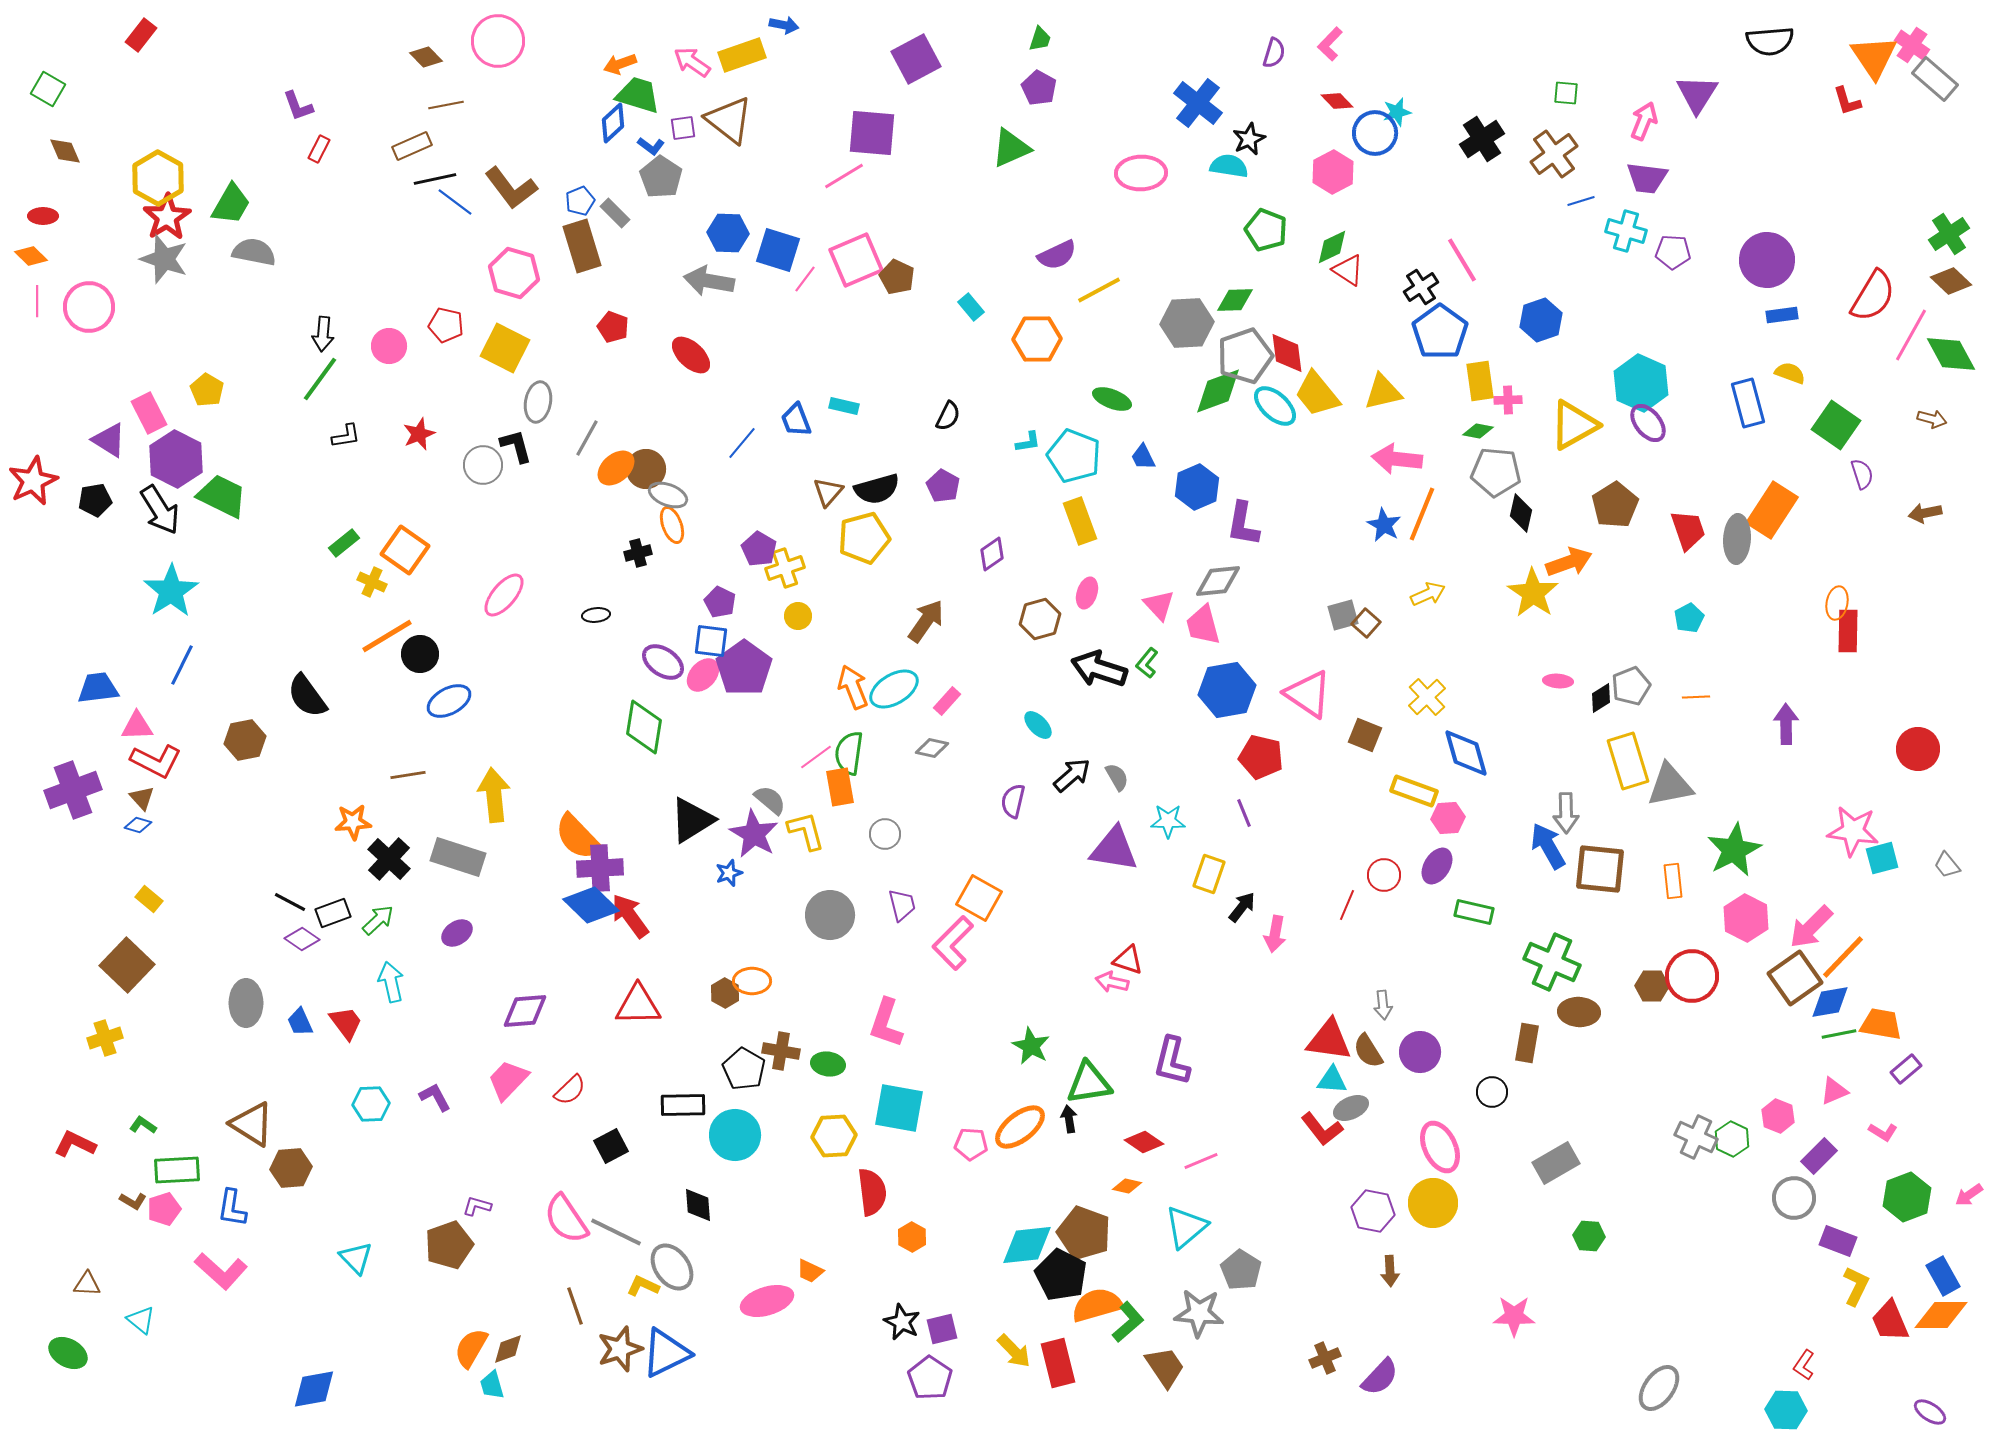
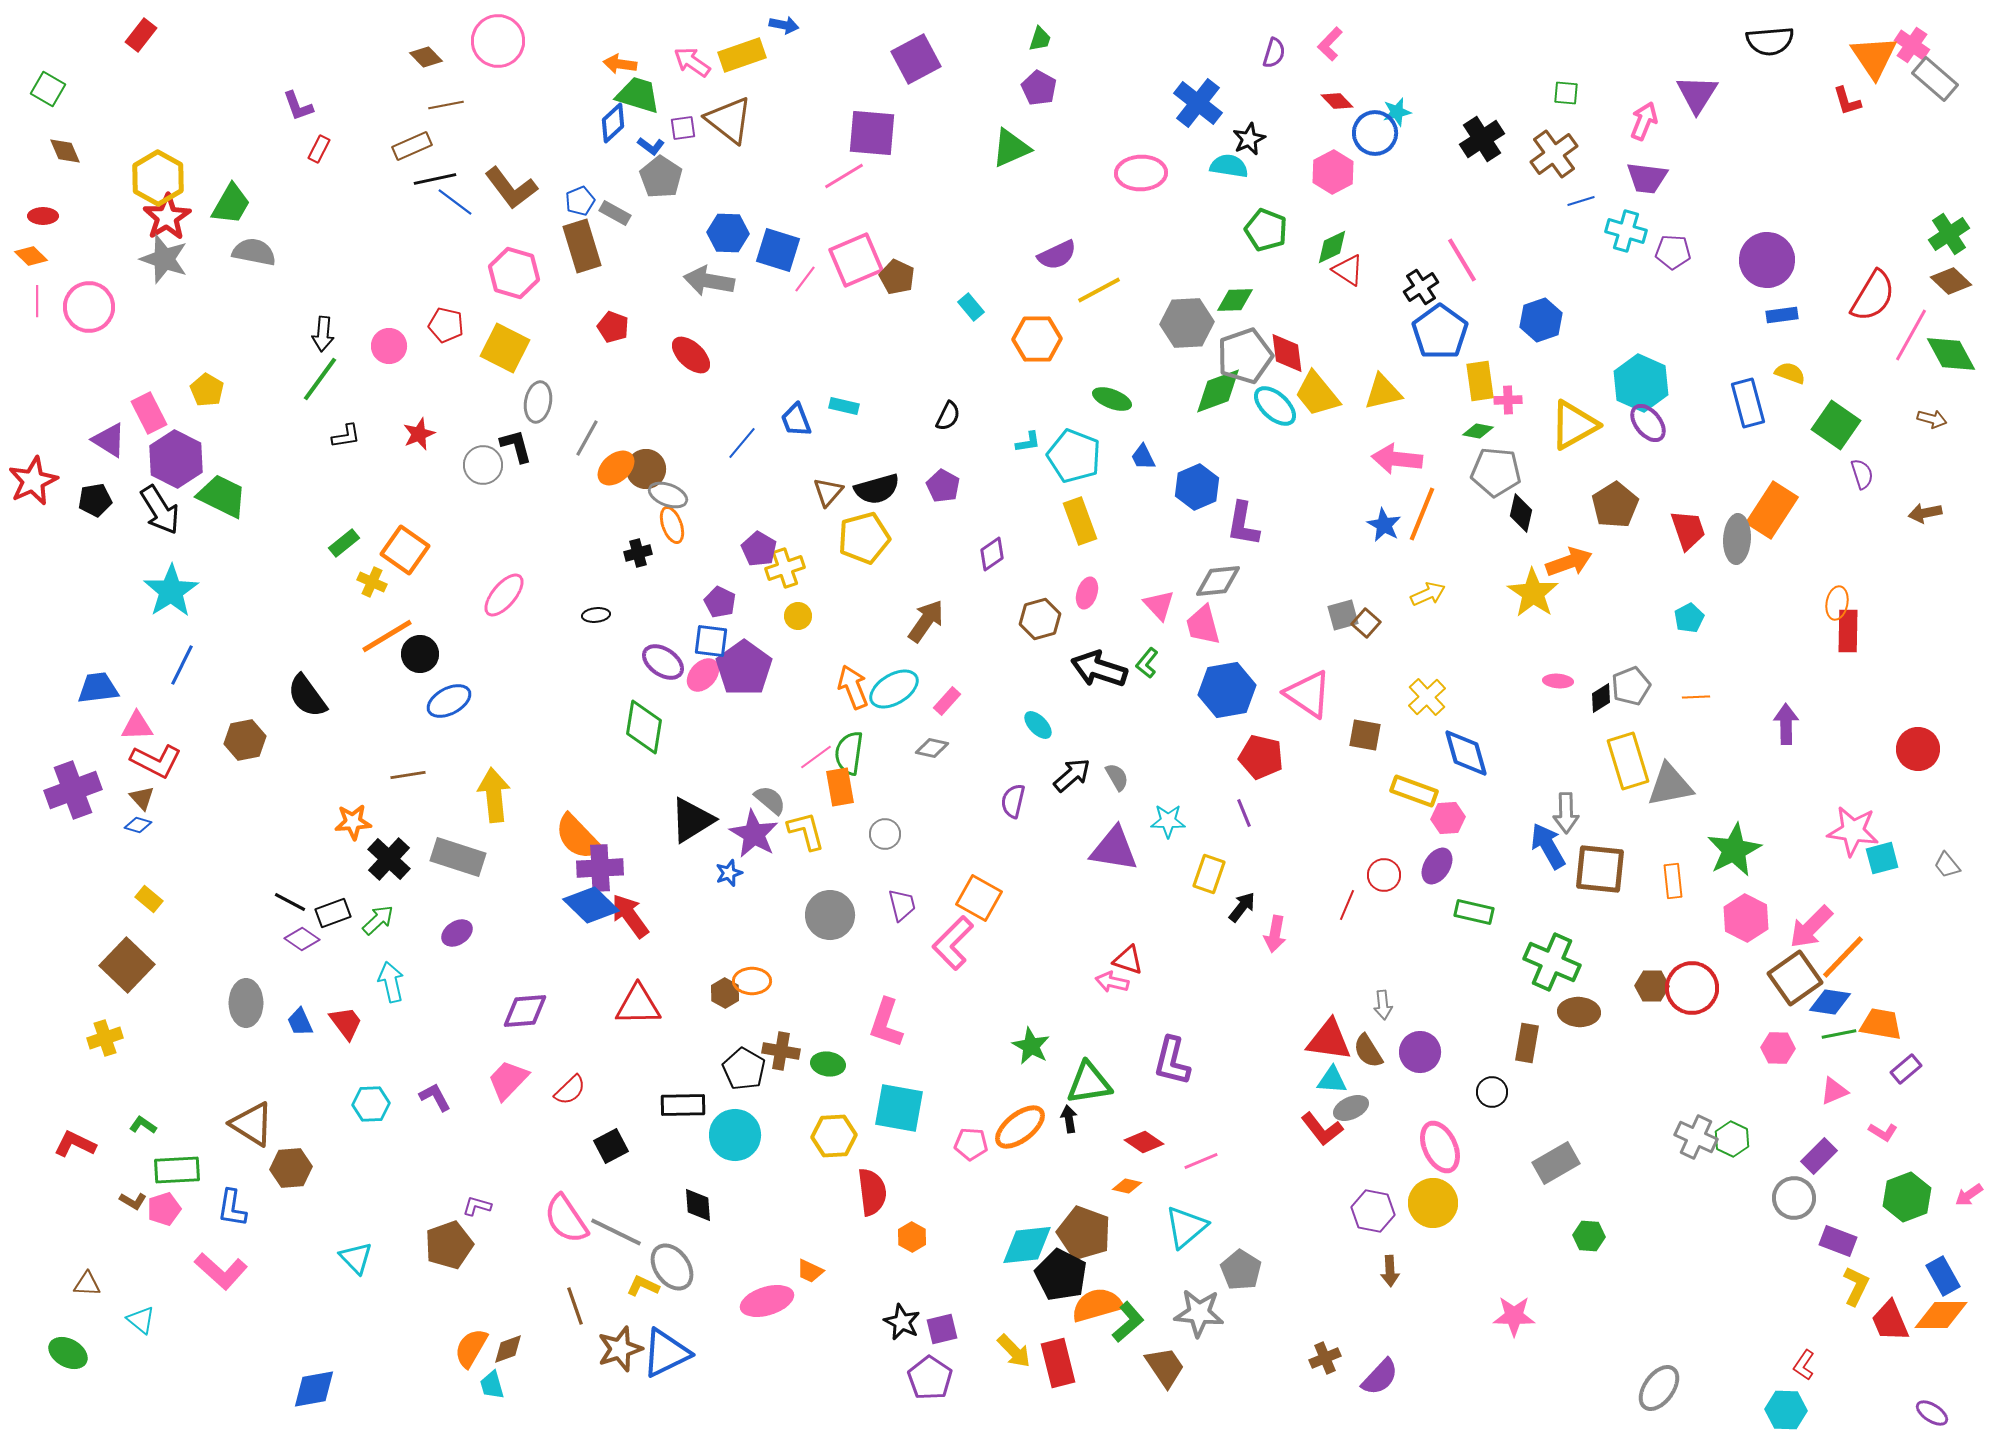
orange arrow at (620, 64): rotated 28 degrees clockwise
gray rectangle at (615, 213): rotated 16 degrees counterclockwise
brown square at (1365, 735): rotated 12 degrees counterclockwise
red circle at (1692, 976): moved 12 px down
blue diamond at (1830, 1002): rotated 18 degrees clockwise
pink hexagon at (1778, 1116): moved 68 px up; rotated 20 degrees counterclockwise
purple ellipse at (1930, 1412): moved 2 px right, 1 px down
